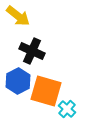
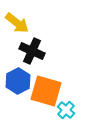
yellow arrow: moved 1 px left, 7 px down
cyan cross: moved 1 px left, 1 px down
